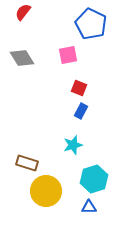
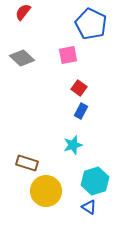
gray diamond: rotated 15 degrees counterclockwise
red square: rotated 14 degrees clockwise
cyan hexagon: moved 1 px right, 2 px down
blue triangle: rotated 35 degrees clockwise
